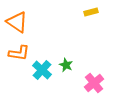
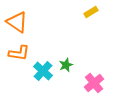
yellow rectangle: rotated 16 degrees counterclockwise
green star: rotated 24 degrees clockwise
cyan cross: moved 1 px right, 1 px down
